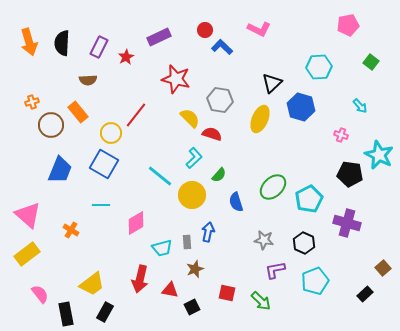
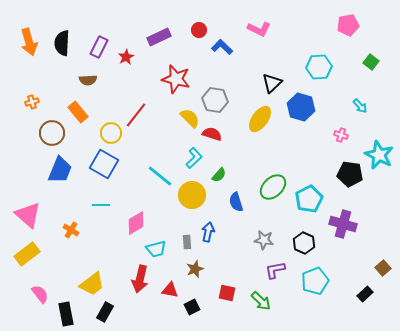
red circle at (205, 30): moved 6 px left
gray hexagon at (220, 100): moved 5 px left
yellow ellipse at (260, 119): rotated 12 degrees clockwise
brown circle at (51, 125): moved 1 px right, 8 px down
purple cross at (347, 223): moved 4 px left, 1 px down
cyan trapezoid at (162, 248): moved 6 px left, 1 px down
